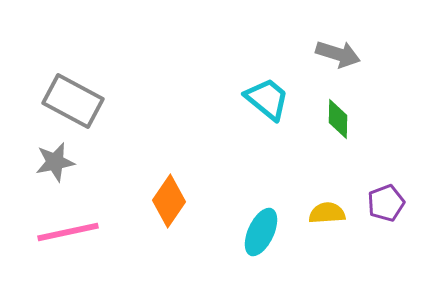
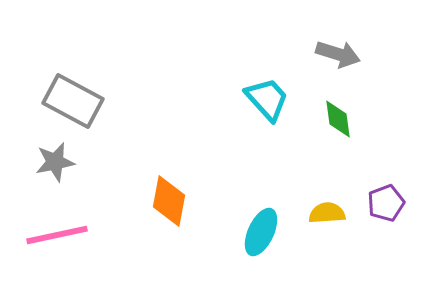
cyan trapezoid: rotated 9 degrees clockwise
green diamond: rotated 9 degrees counterclockwise
orange diamond: rotated 24 degrees counterclockwise
pink line: moved 11 px left, 3 px down
